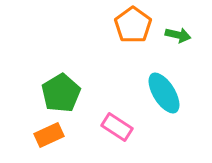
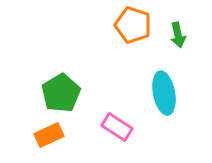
orange pentagon: rotated 18 degrees counterclockwise
green arrow: rotated 65 degrees clockwise
cyan ellipse: rotated 21 degrees clockwise
